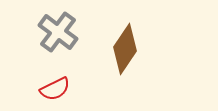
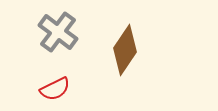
brown diamond: moved 1 px down
